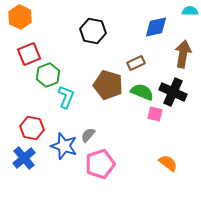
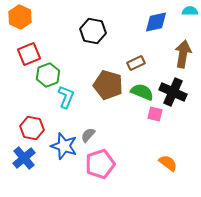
blue diamond: moved 5 px up
